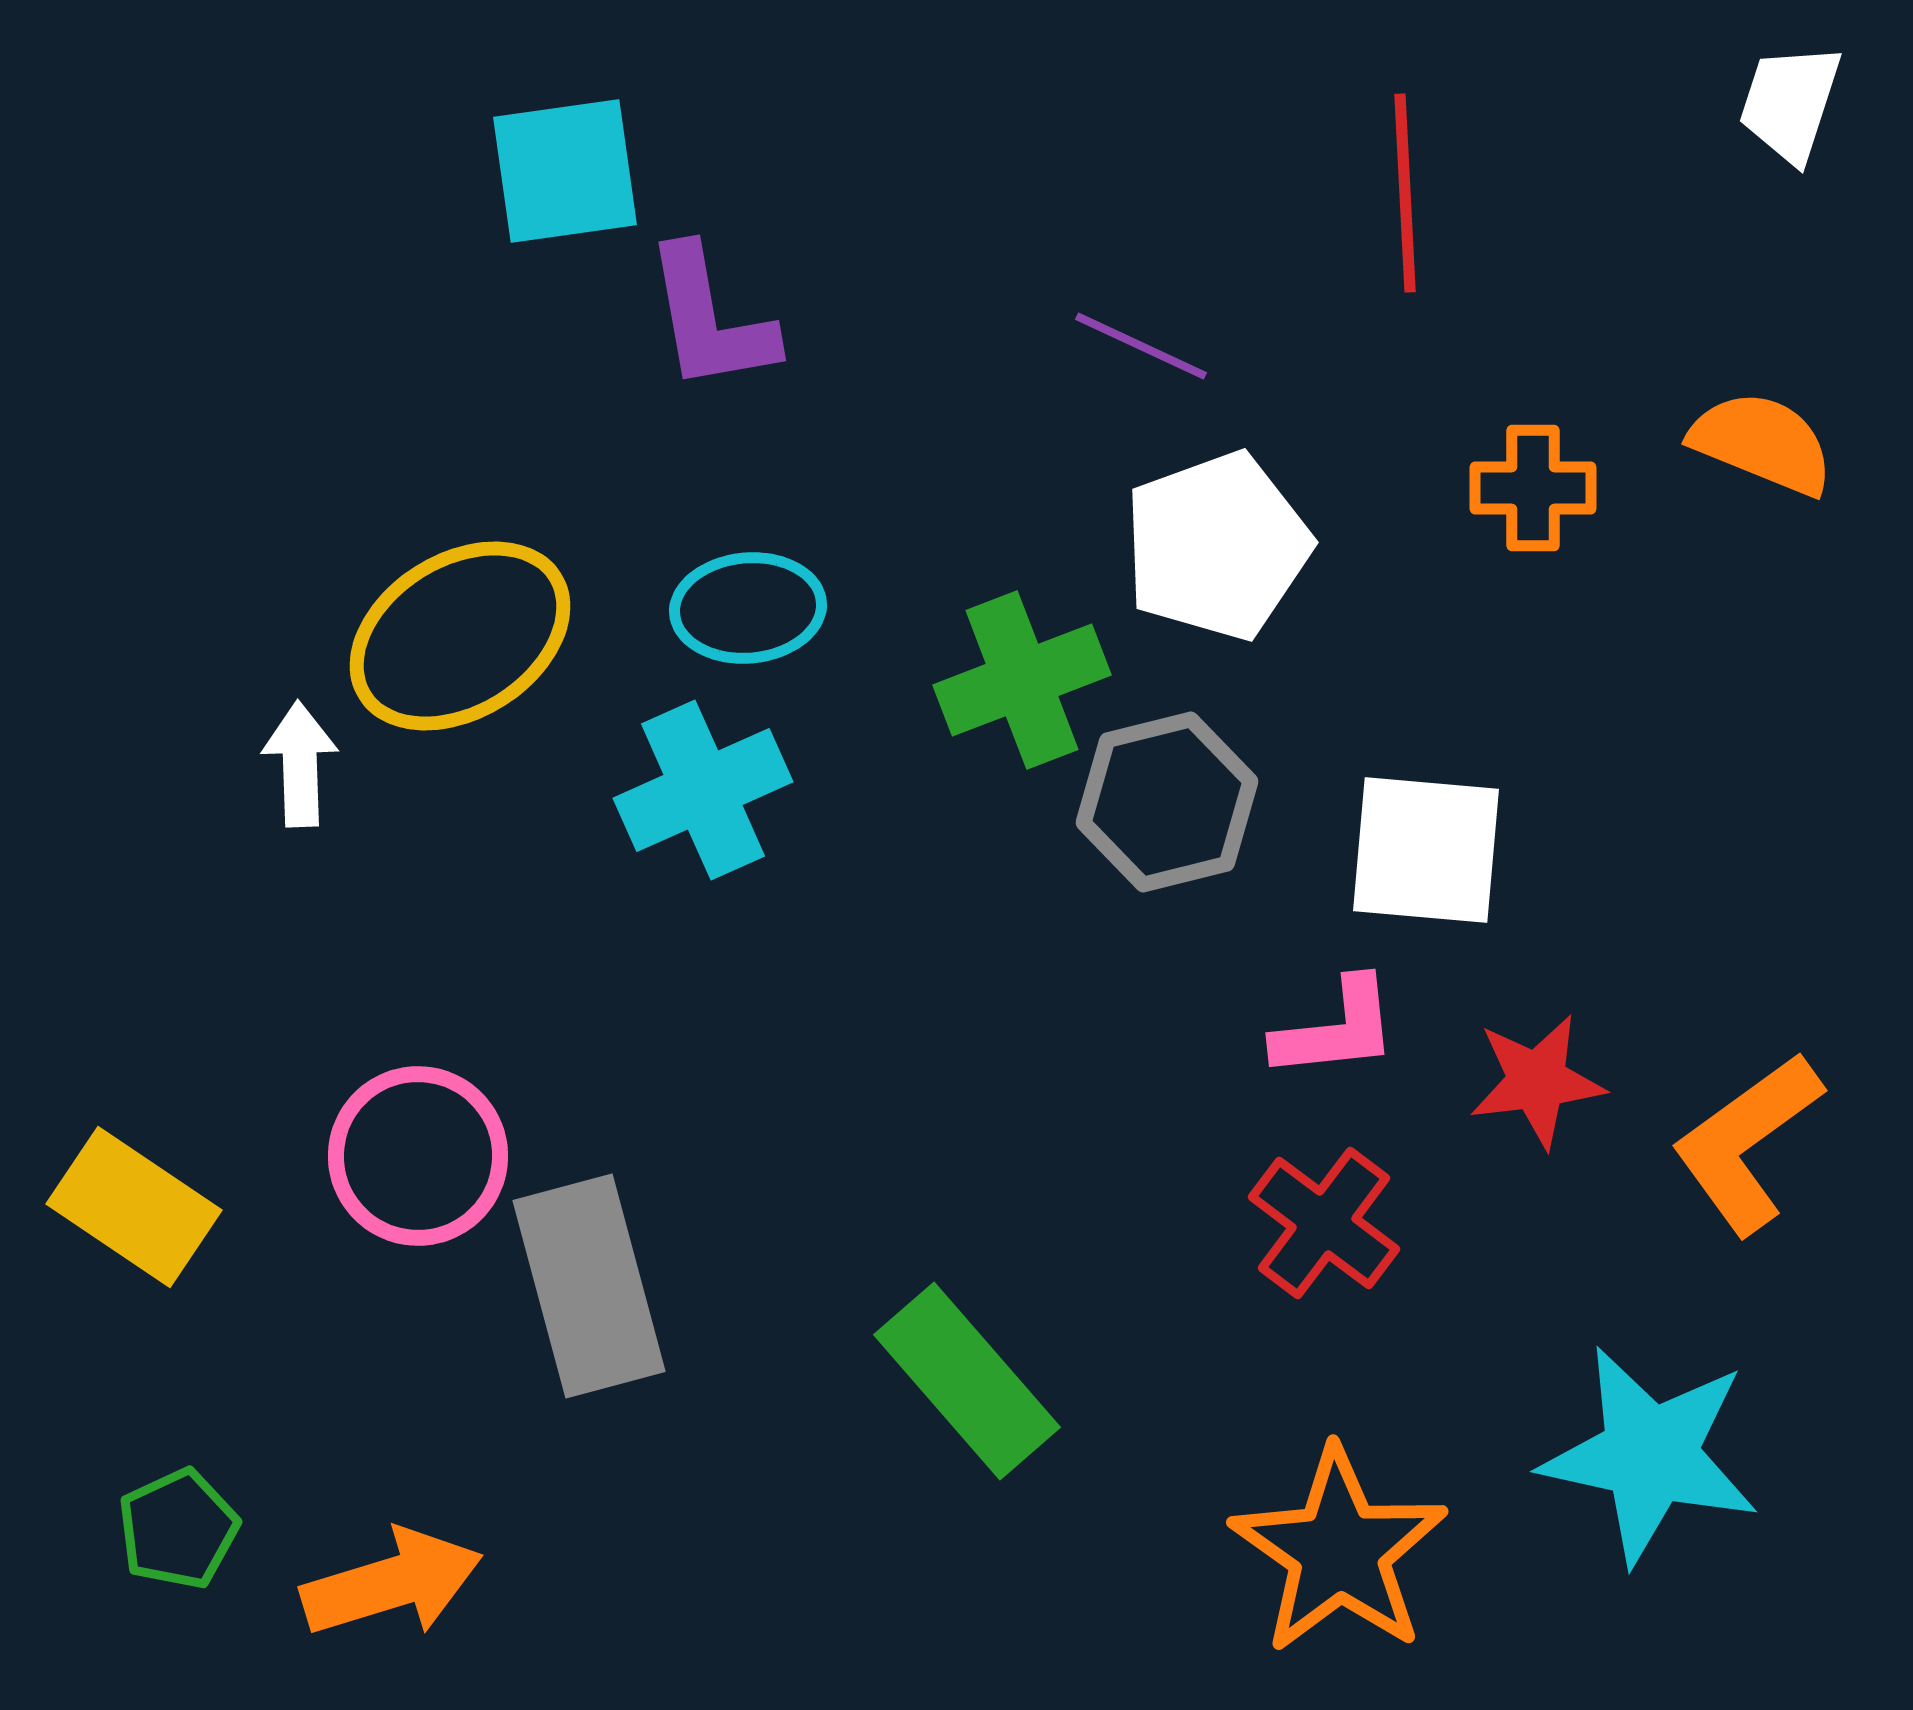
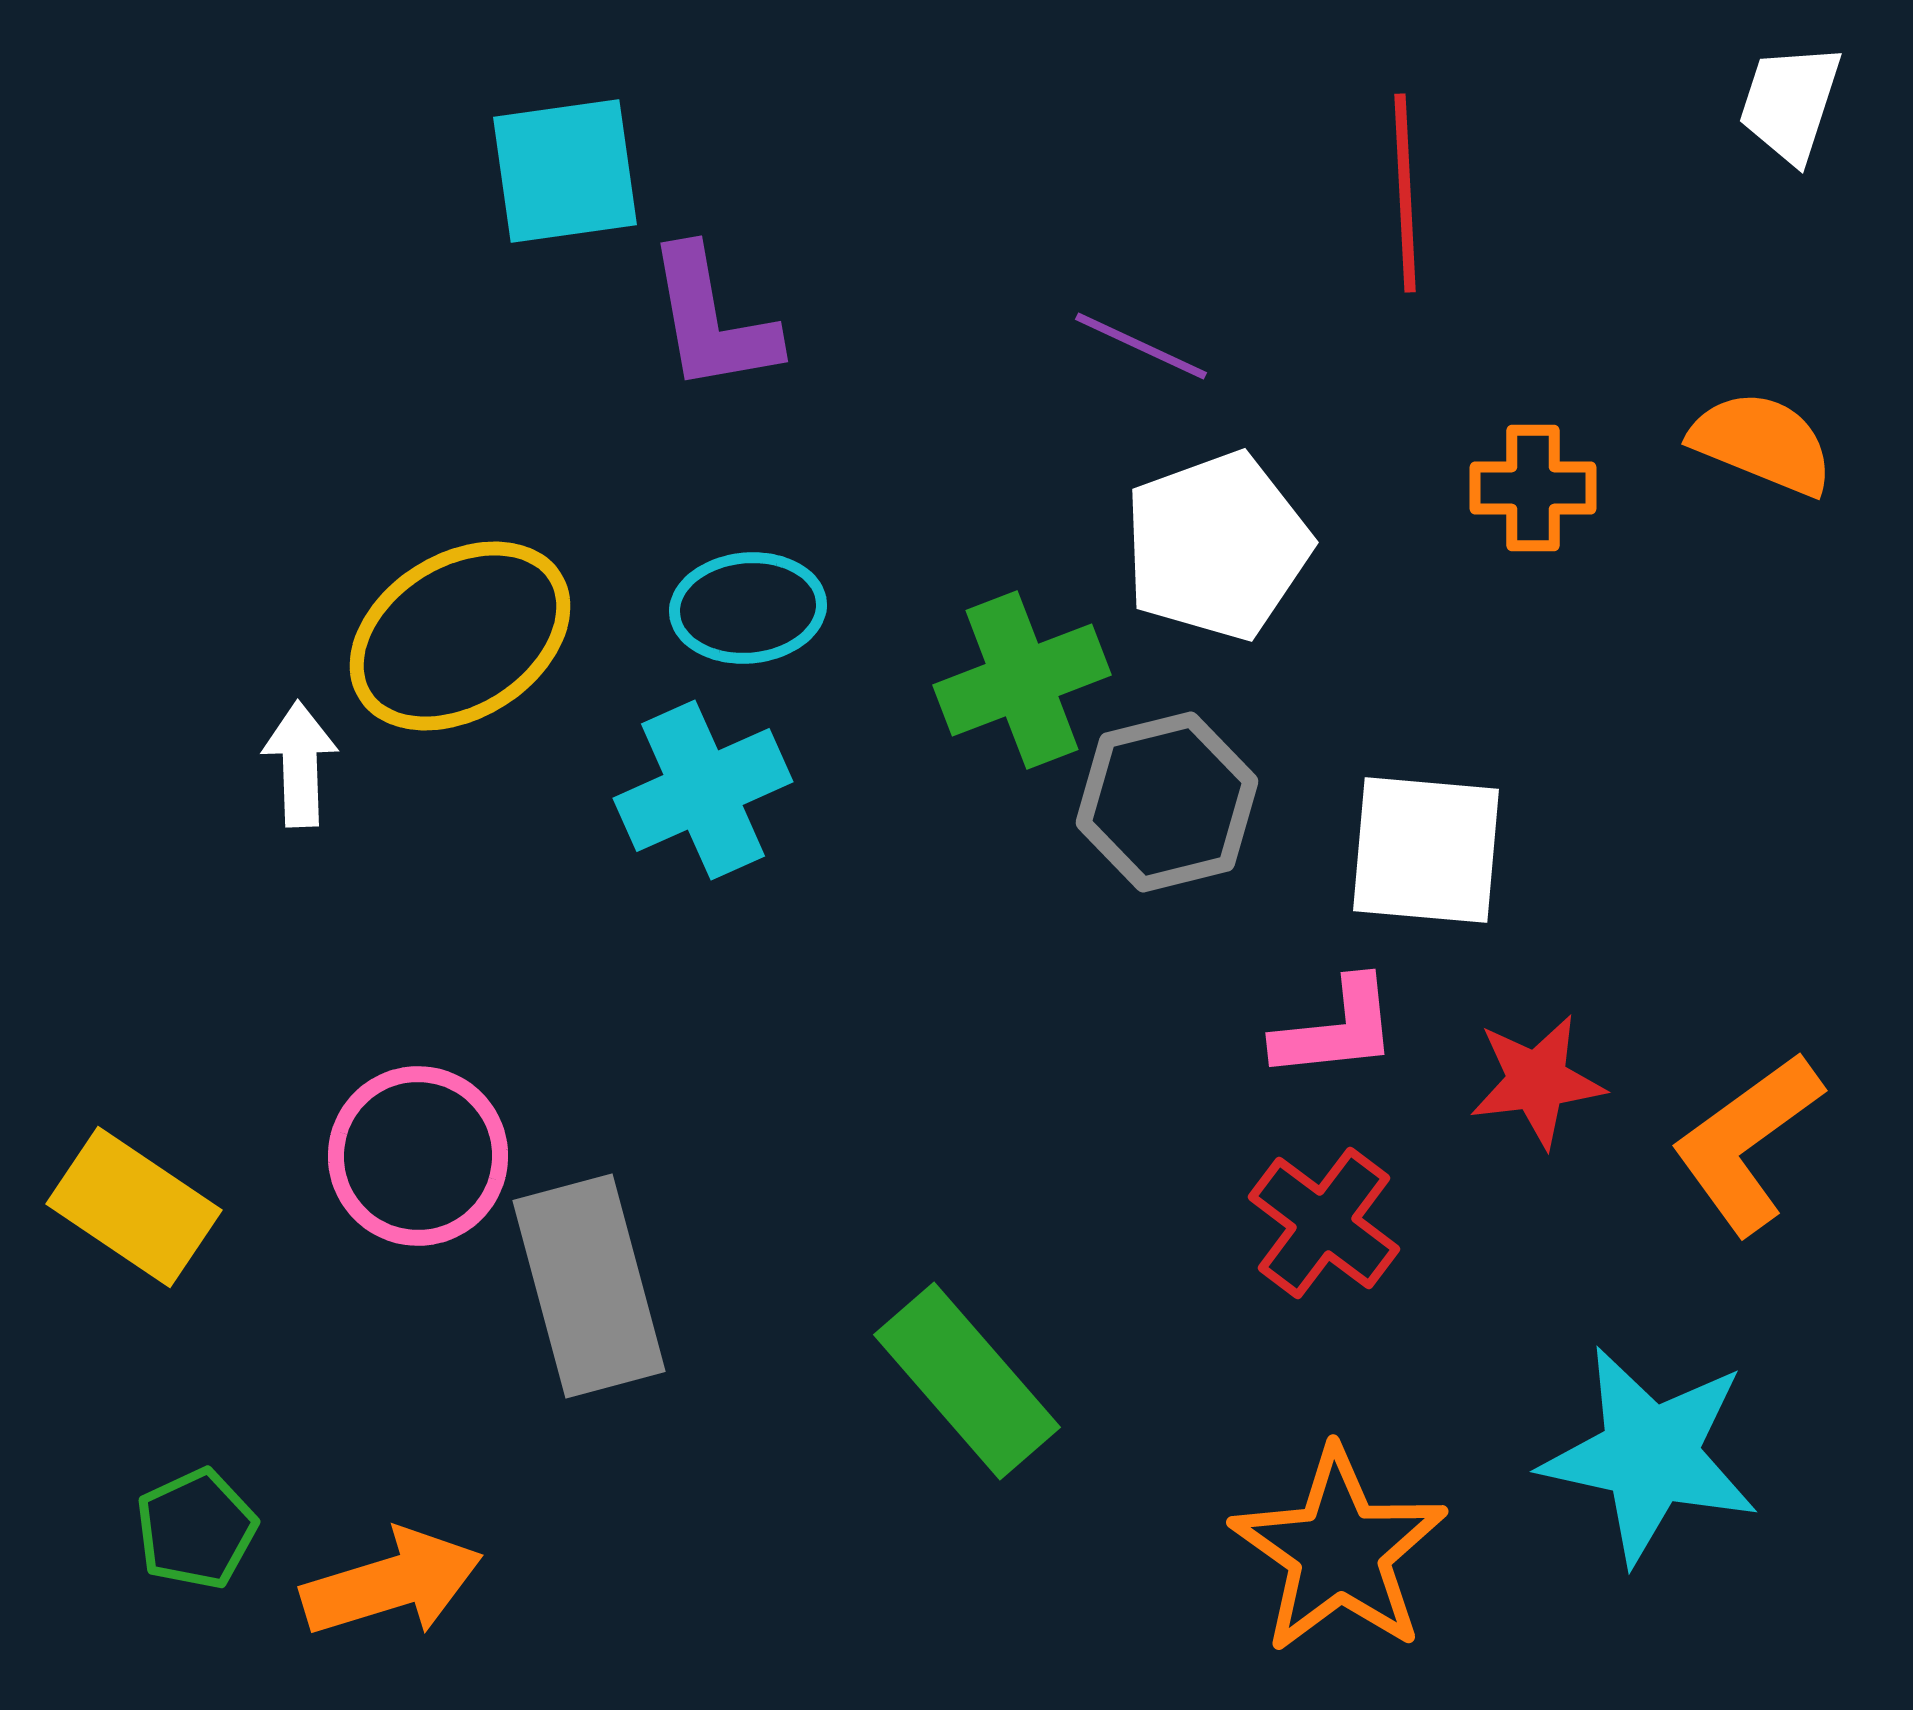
purple L-shape: moved 2 px right, 1 px down
green pentagon: moved 18 px right
